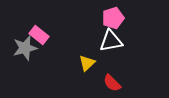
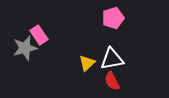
pink rectangle: rotated 18 degrees clockwise
white triangle: moved 1 px right, 18 px down
red semicircle: moved 2 px up; rotated 18 degrees clockwise
